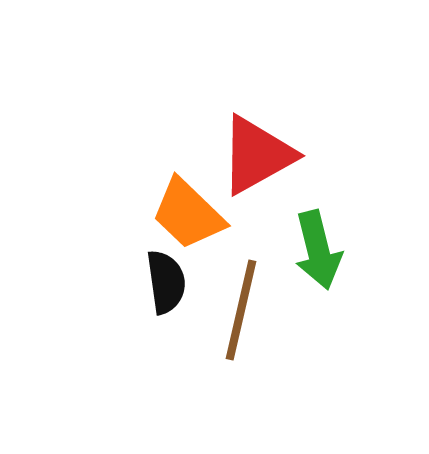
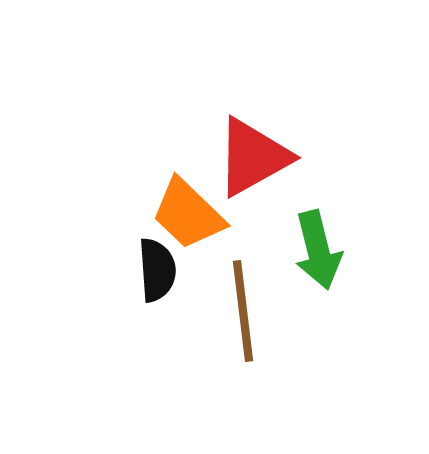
red triangle: moved 4 px left, 2 px down
black semicircle: moved 9 px left, 12 px up; rotated 4 degrees clockwise
brown line: moved 2 px right, 1 px down; rotated 20 degrees counterclockwise
